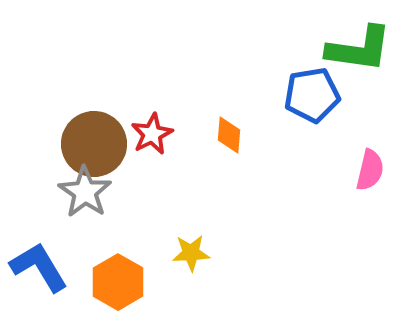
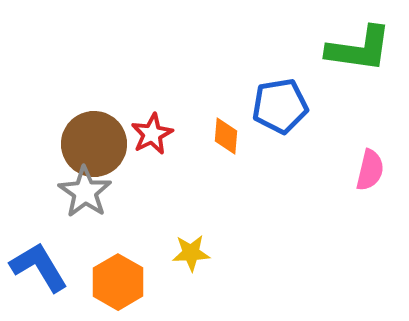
blue pentagon: moved 32 px left, 11 px down
orange diamond: moved 3 px left, 1 px down
